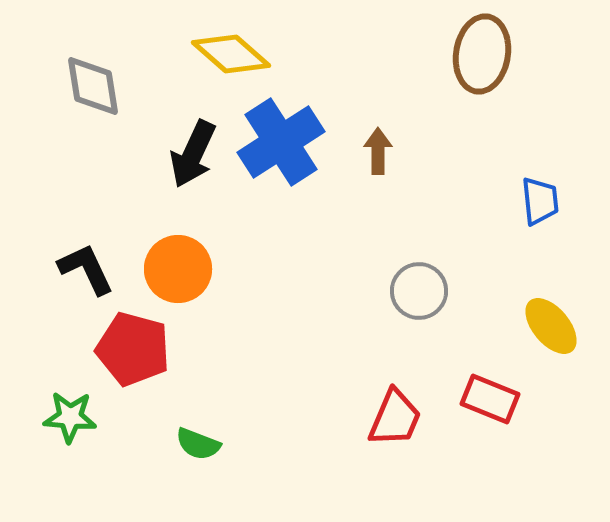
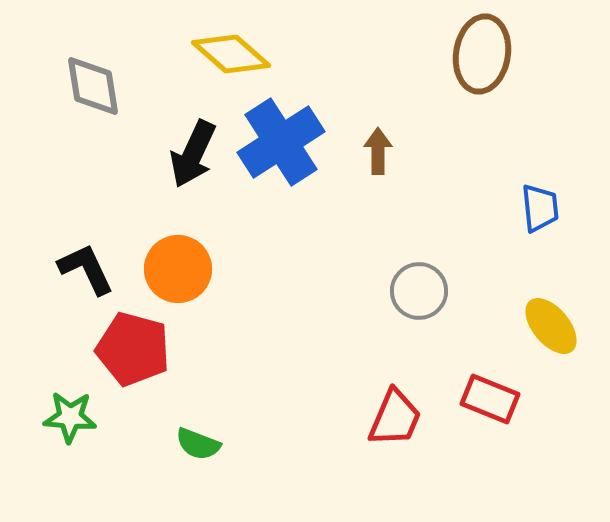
blue trapezoid: moved 7 px down
